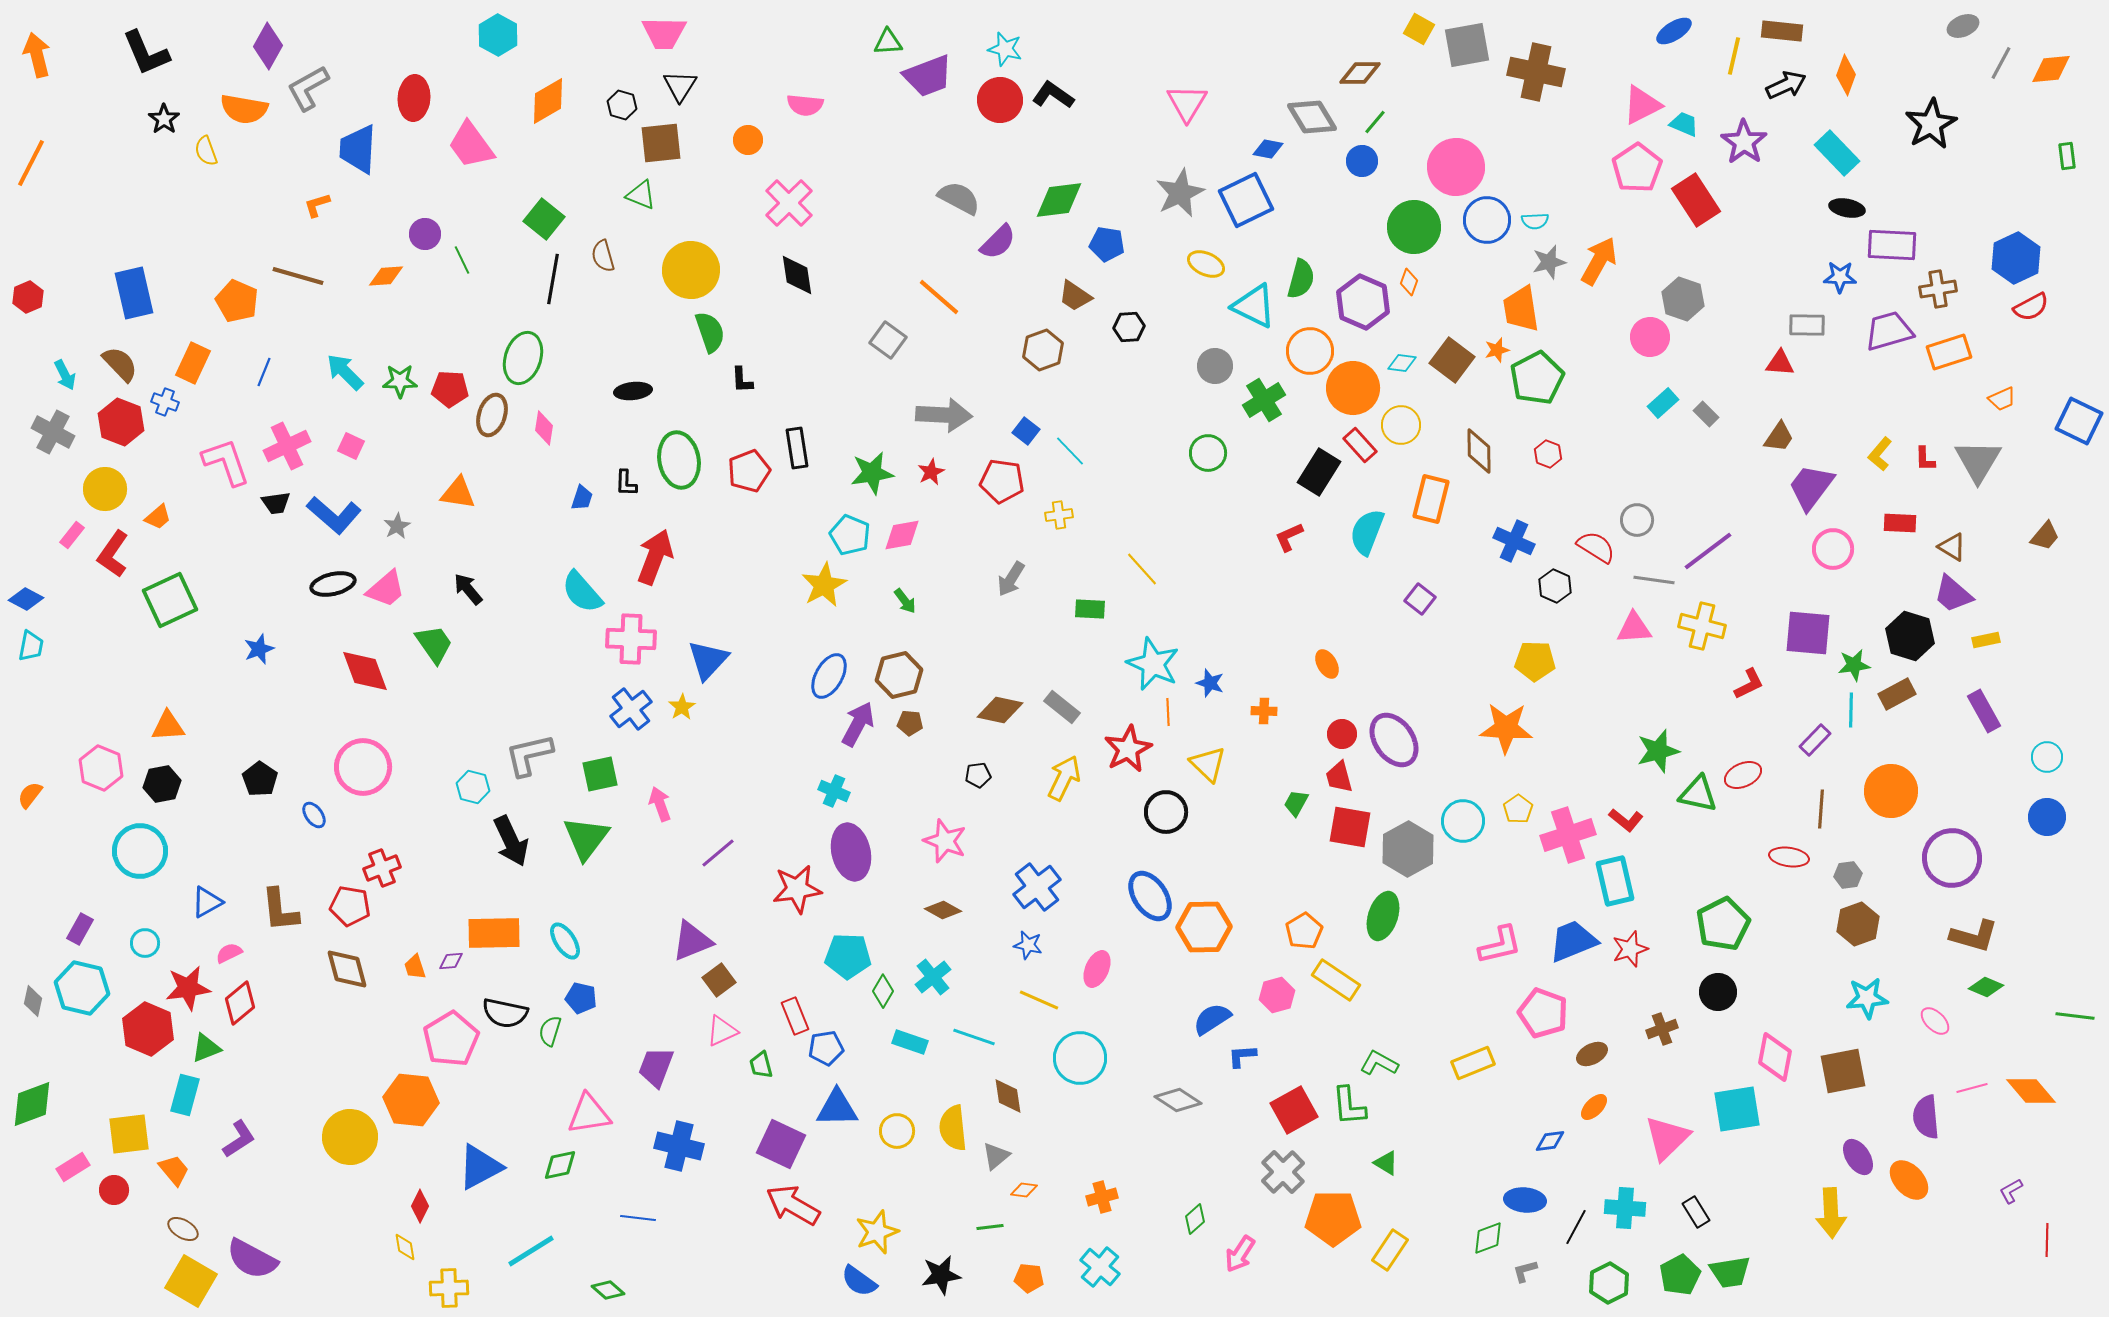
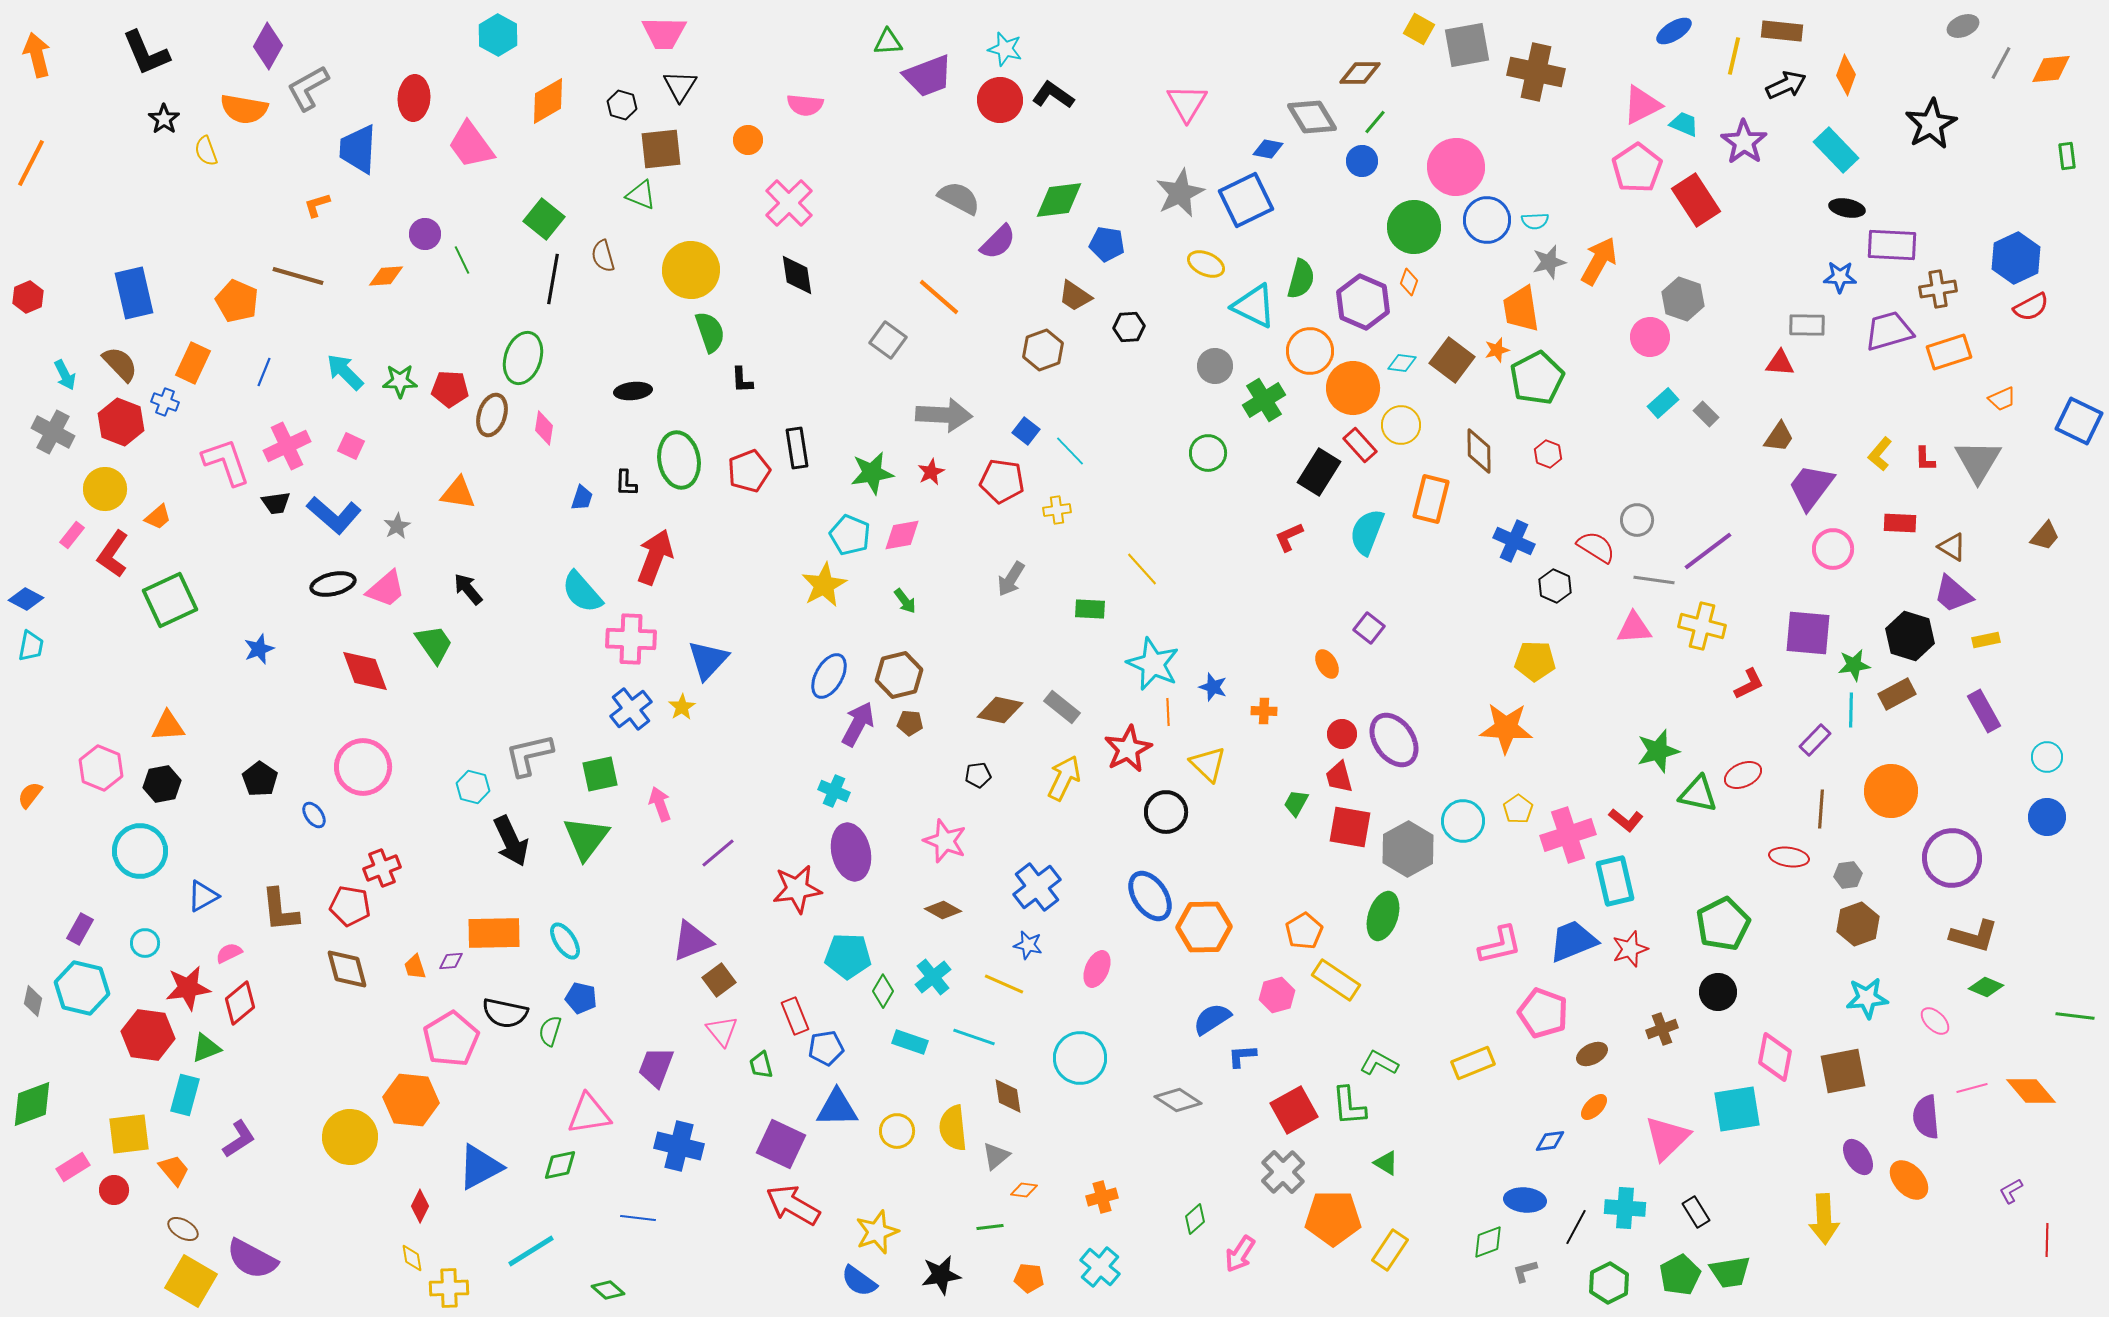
brown square at (661, 143): moved 6 px down
cyan rectangle at (1837, 153): moved 1 px left, 3 px up
yellow cross at (1059, 515): moved 2 px left, 5 px up
purple square at (1420, 599): moved 51 px left, 29 px down
blue star at (1210, 683): moved 3 px right, 4 px down
blue triangle at (207, 902): moved 4 px left, 6 px up
yellow line at (1039, 1000): moved 35 px left, 16 px up
red hexagon at (148, 1029): moved 6 px down; rotated 15 degrees counterclockwise
pink triangle at (722, 1031): rotated 44 degrees counterclockwise
yellow arrow at (1831, 1213): moved 7 px left, 6 px down
green diamond at (1488, 1238): moved 4 px down
yellow diamond at (405, 1247): moved 7 px right, 11 px down
